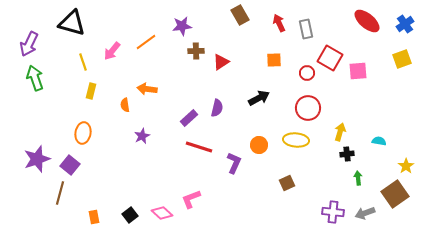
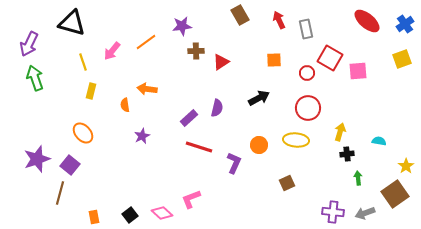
red arrow at (279, 23): moved 3 px up
orange ellipse at (83, 133): rotated 50 degrees counterclockwise
